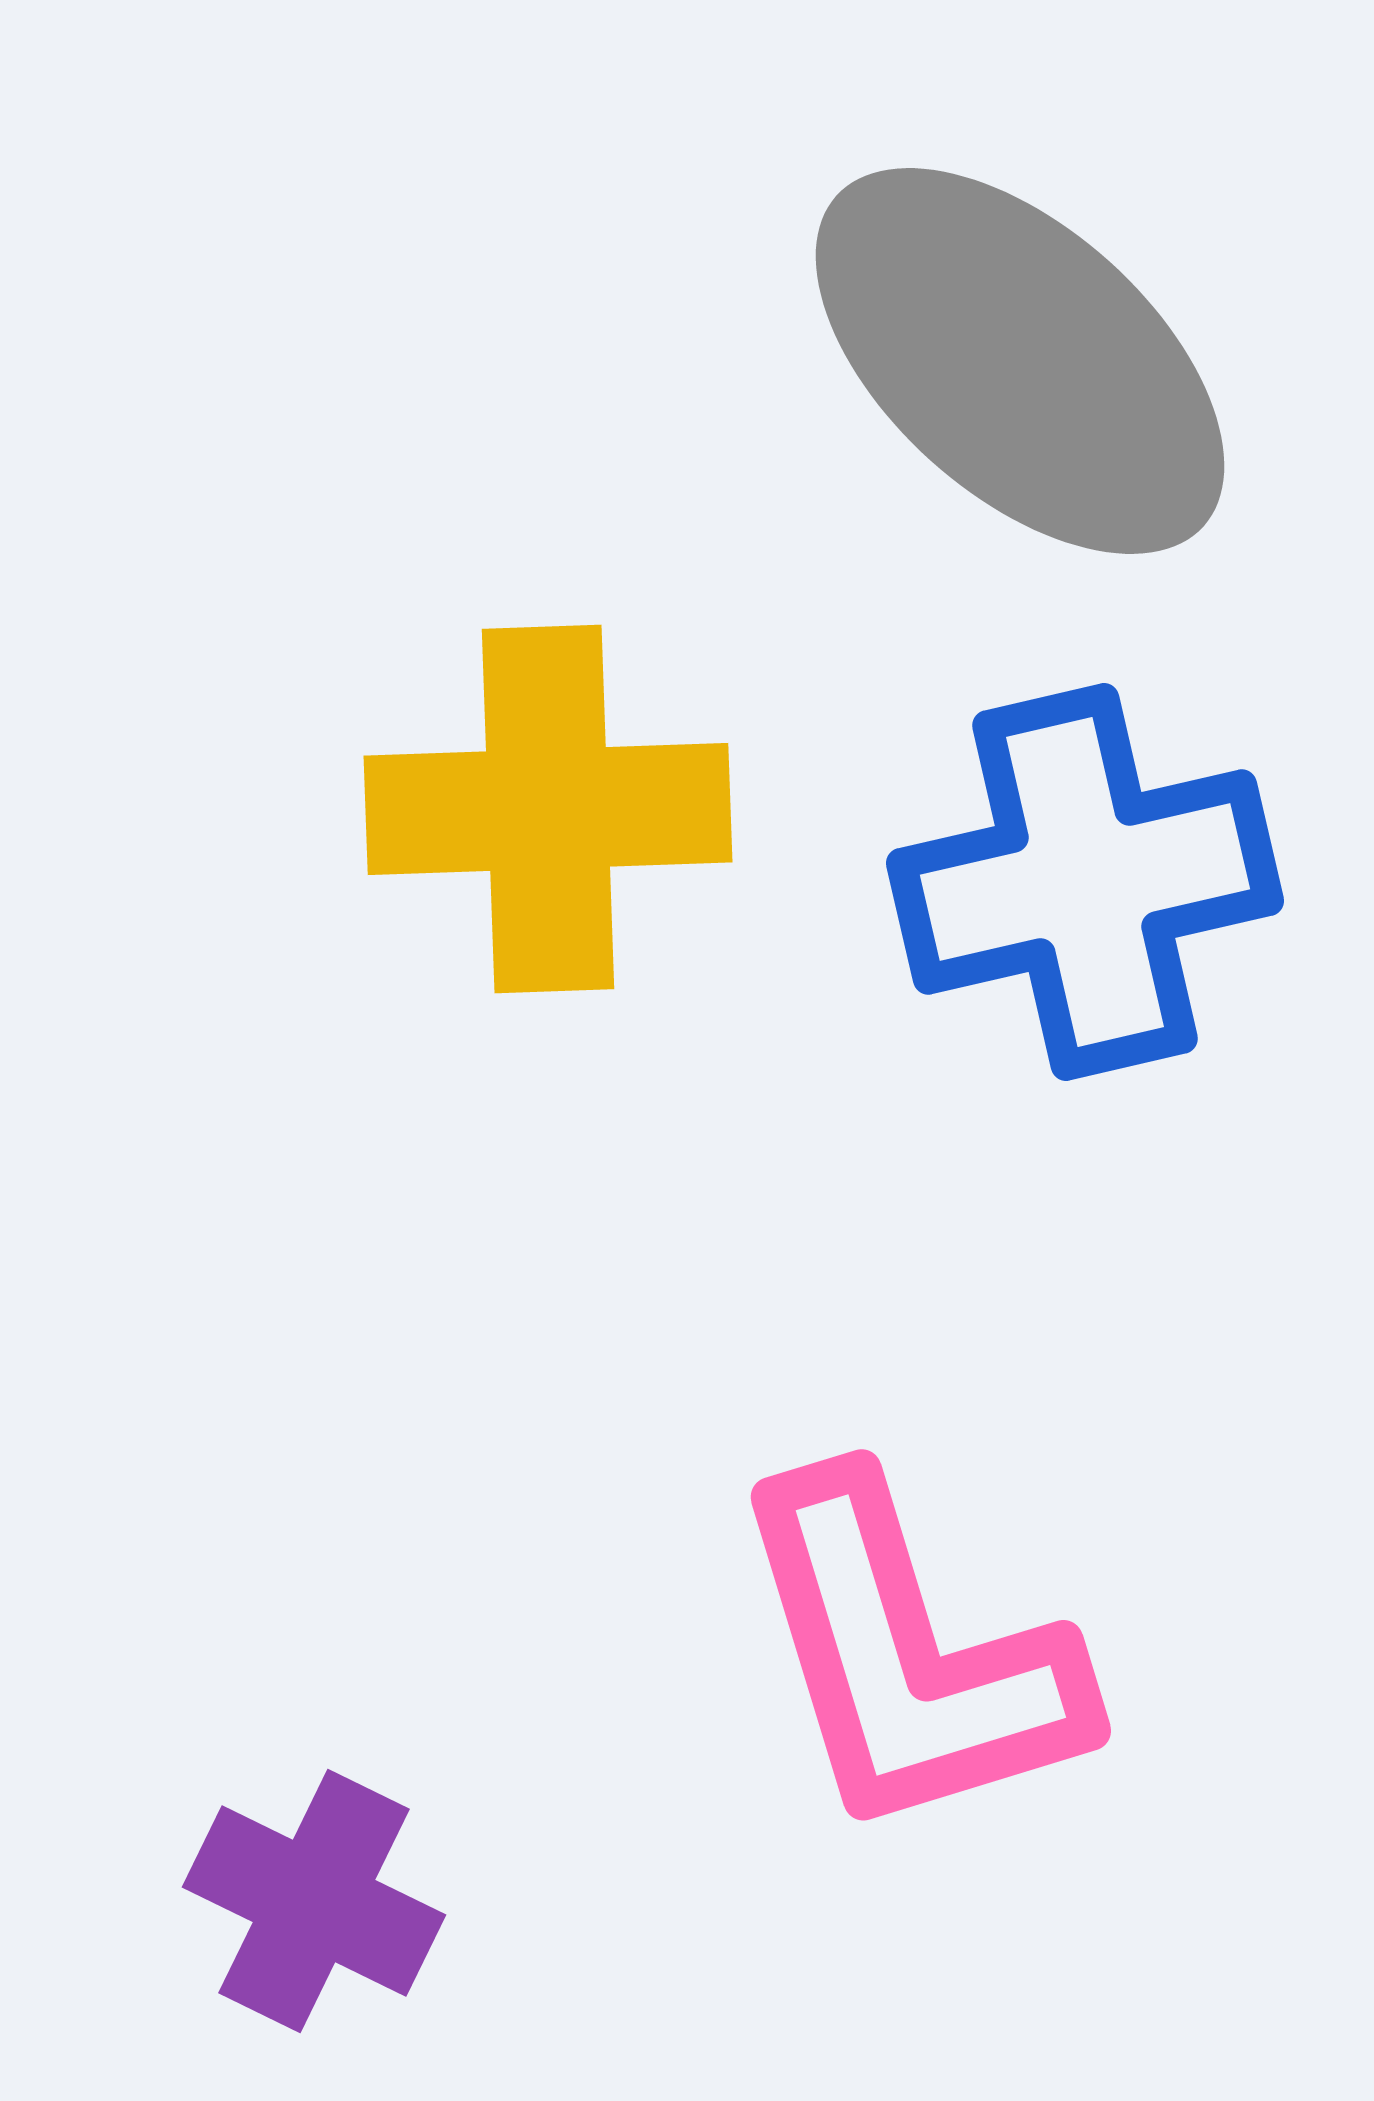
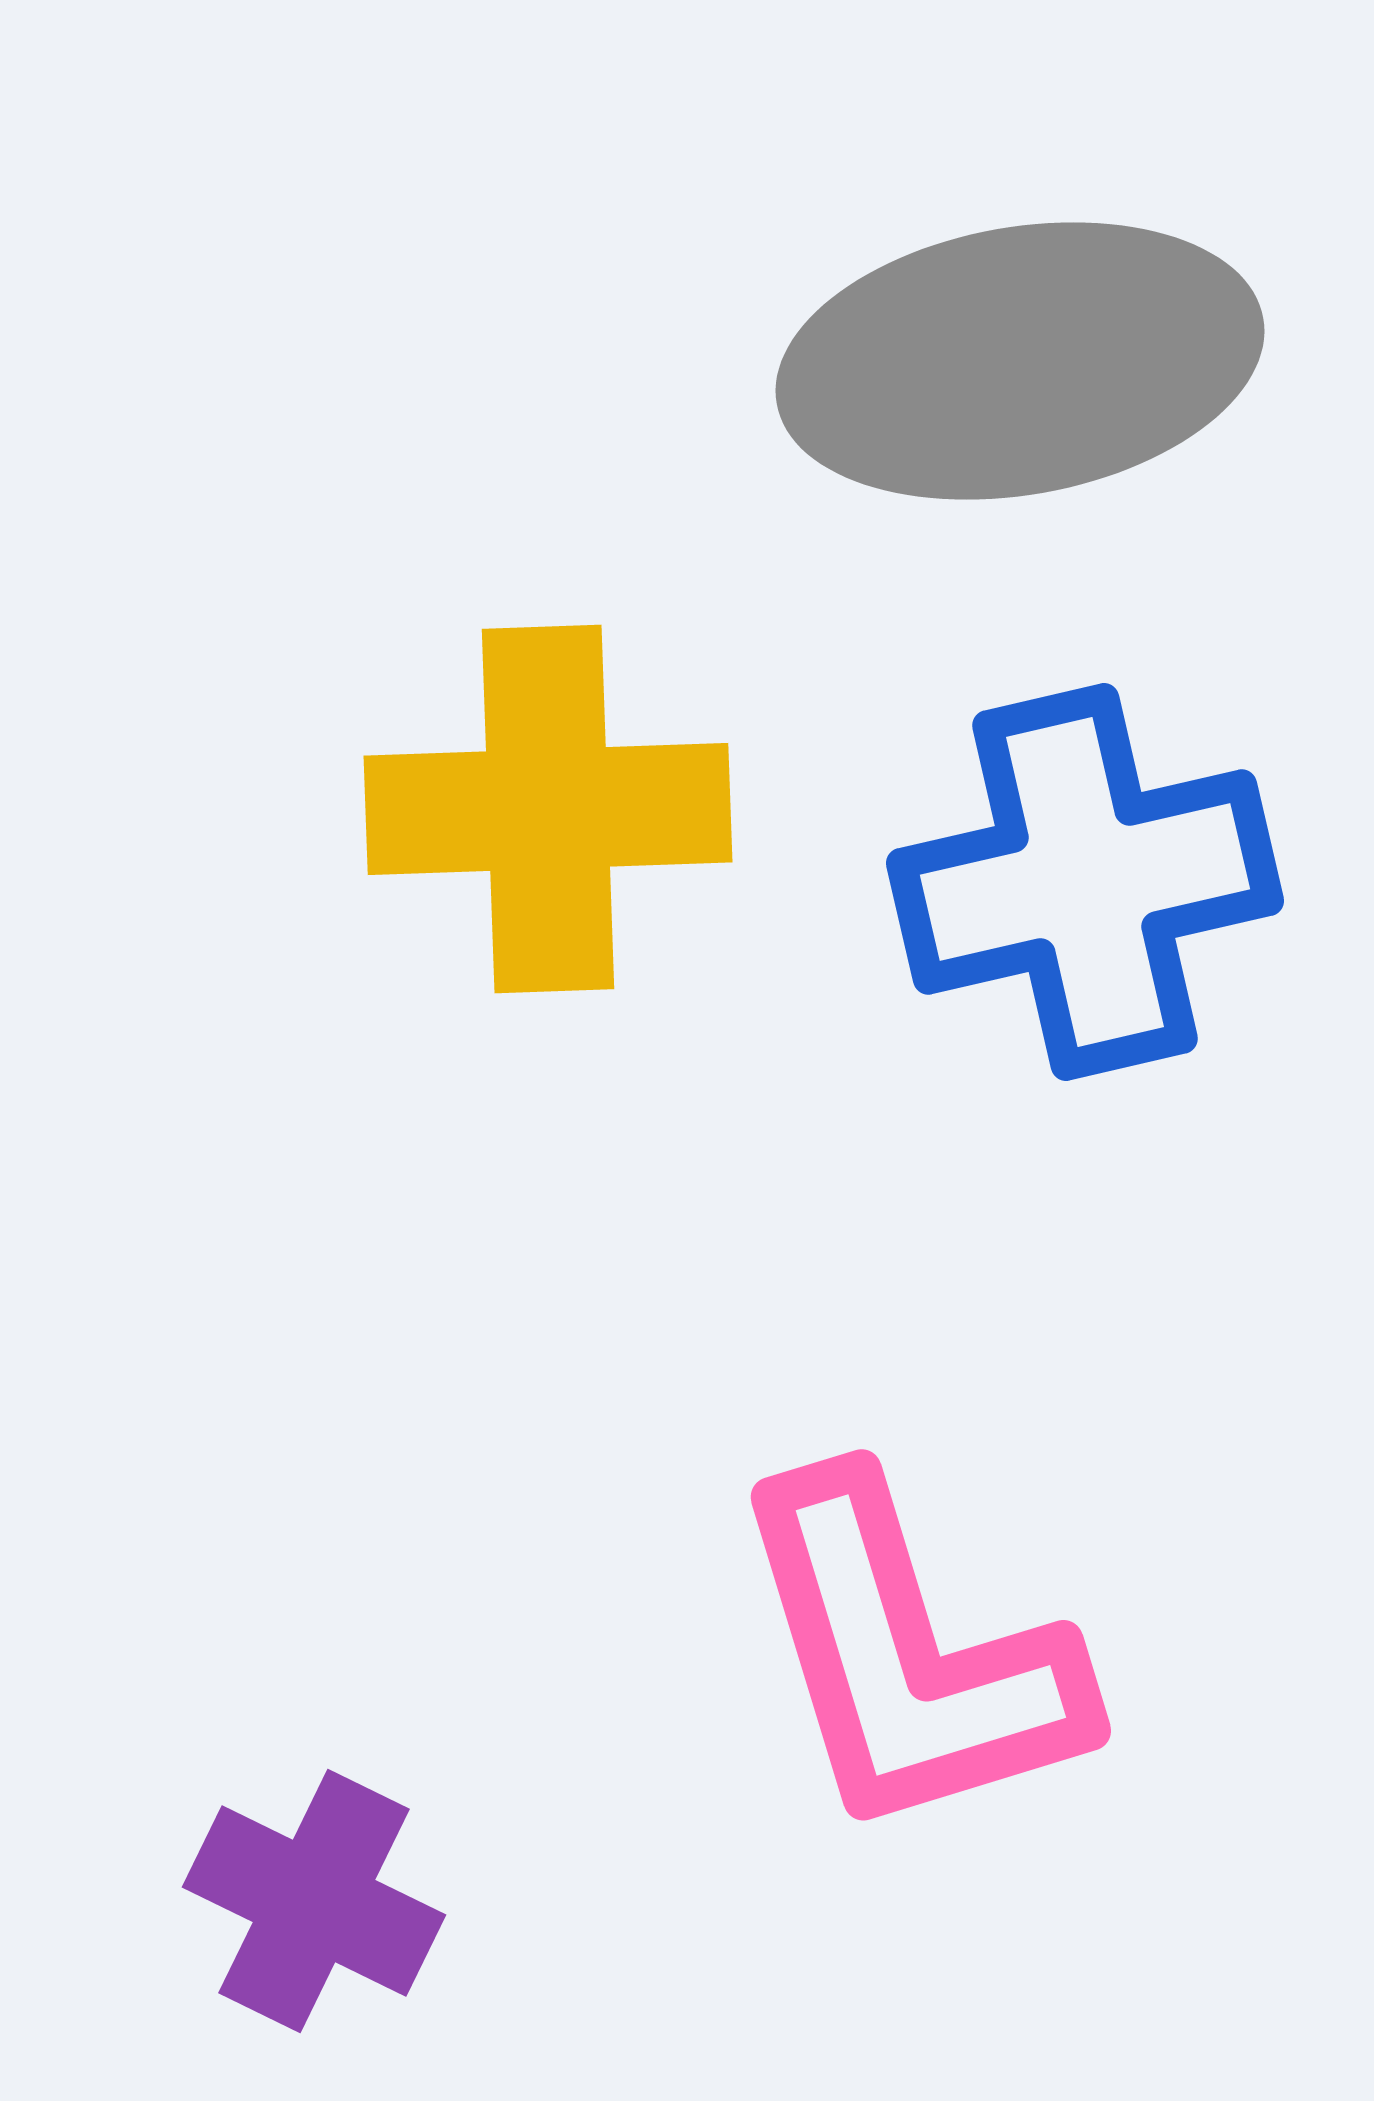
gray ellipse: rotated 52 degrees counterclockwise
